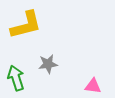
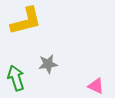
yellow L-shape: moved 4 px up
pink triangle: moved 3 px right; rotated 18 degrees clockwise
